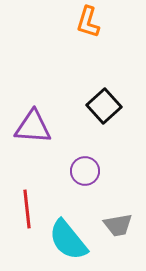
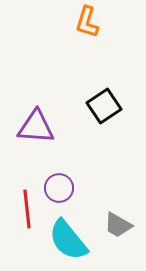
orange L-shape: moved 1 px left
black square: rotated 8 degrees clockwise
purple triangle: moved 3 px right
purple circle: moved 26 px left, 17 px down
gray trapezoid: rotated 40 degrees clockwise
